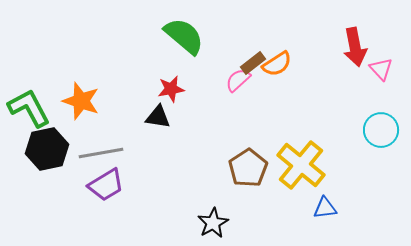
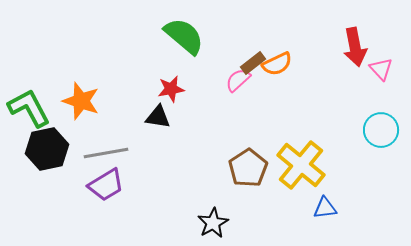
orange semicircle: rotated 8 degrees clockwise
gray line: moved 5 px right
